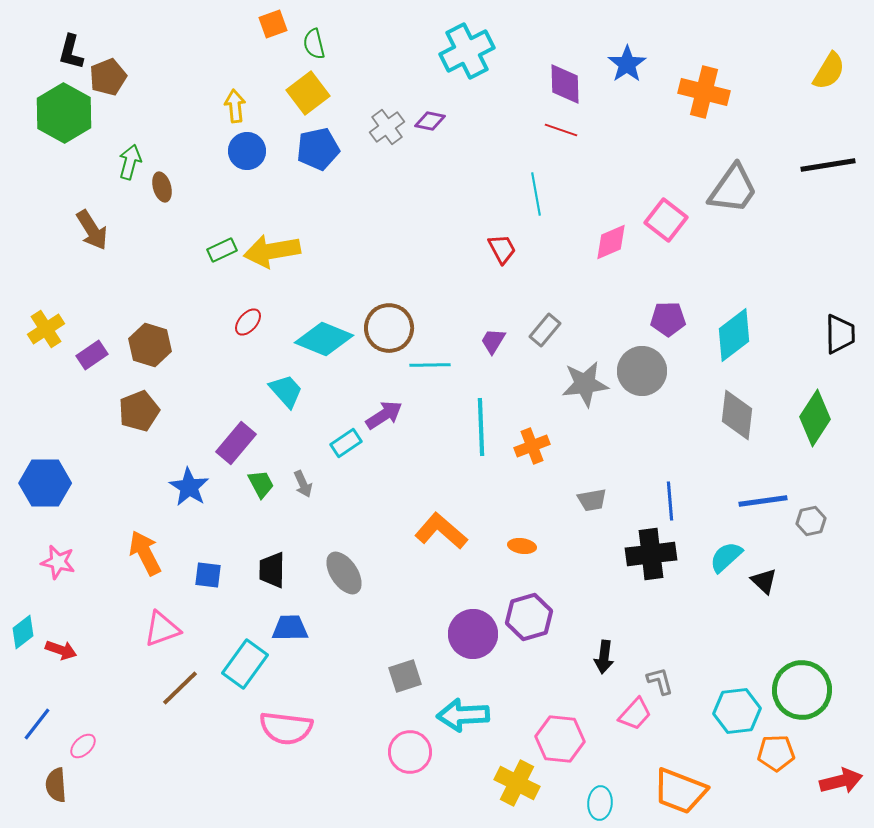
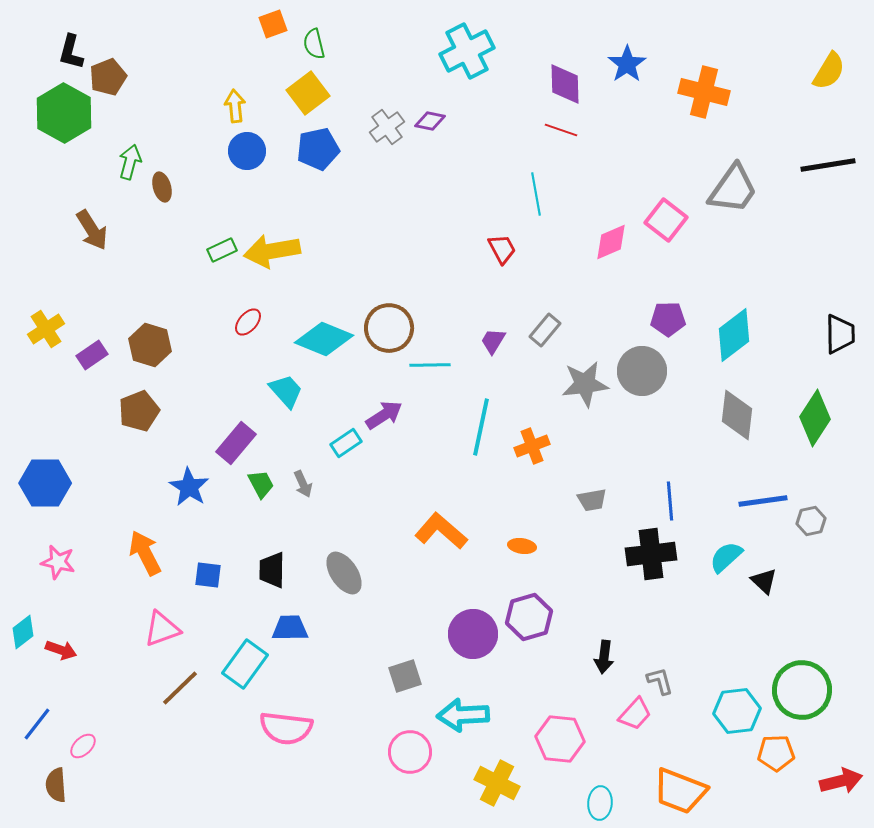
cyan line at (481, 427): rotated 14 degrees clockwise
yellow cross at (517, 783): moved 20 px left
